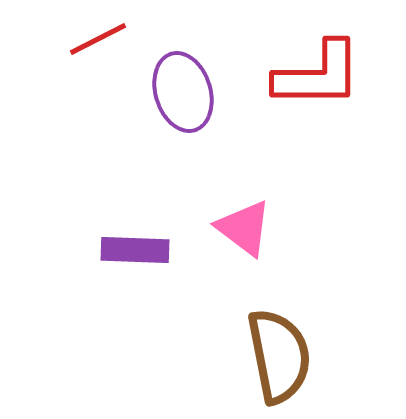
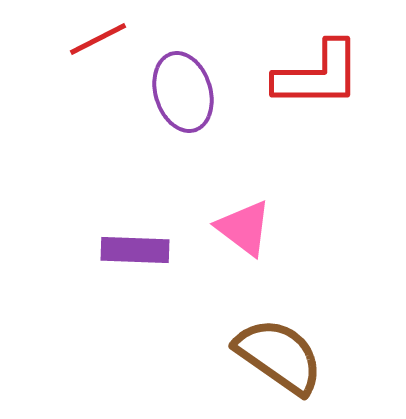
brown semicircle: rotated 44 degrees counterclockwise
